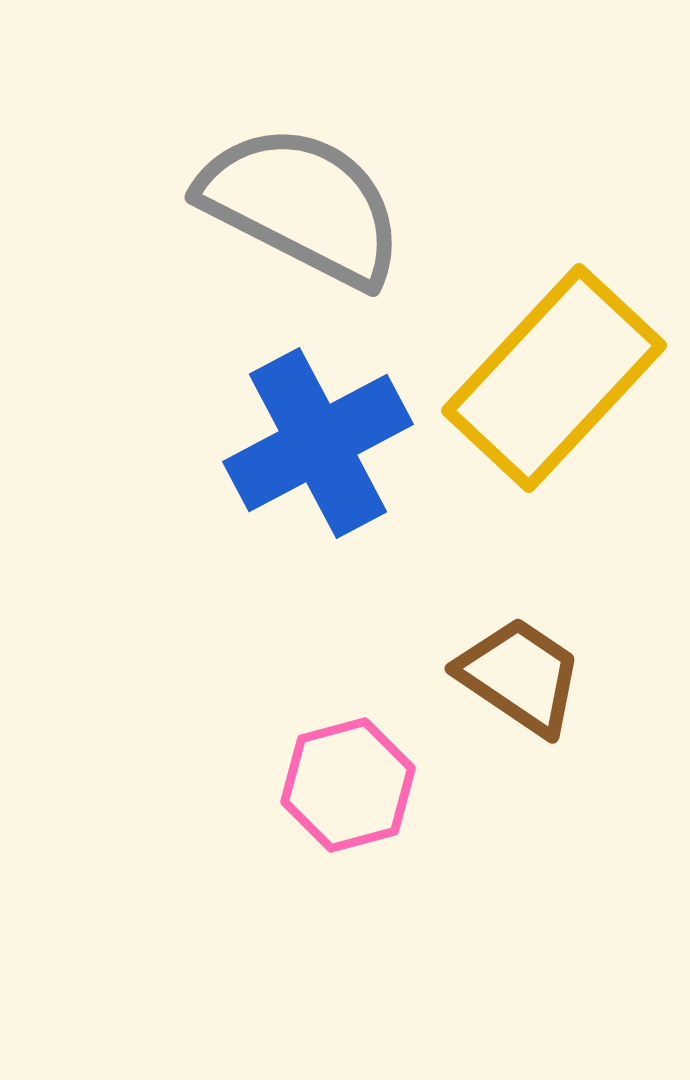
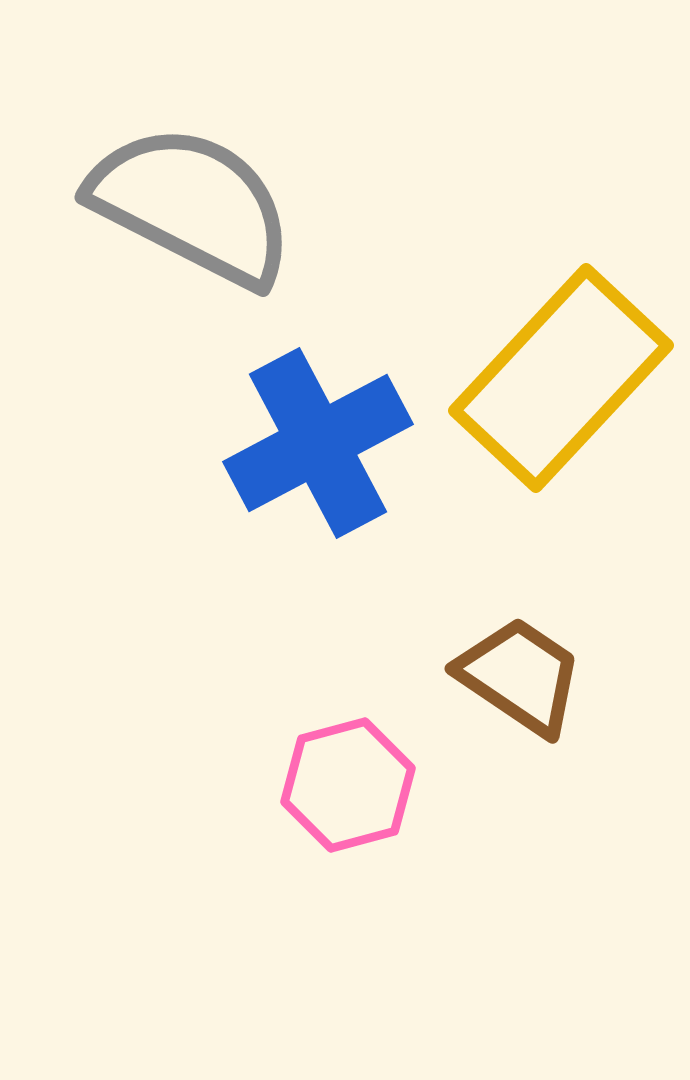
gray semicircle: moved 110 px left
yellow rectangle: moved 7 px right
